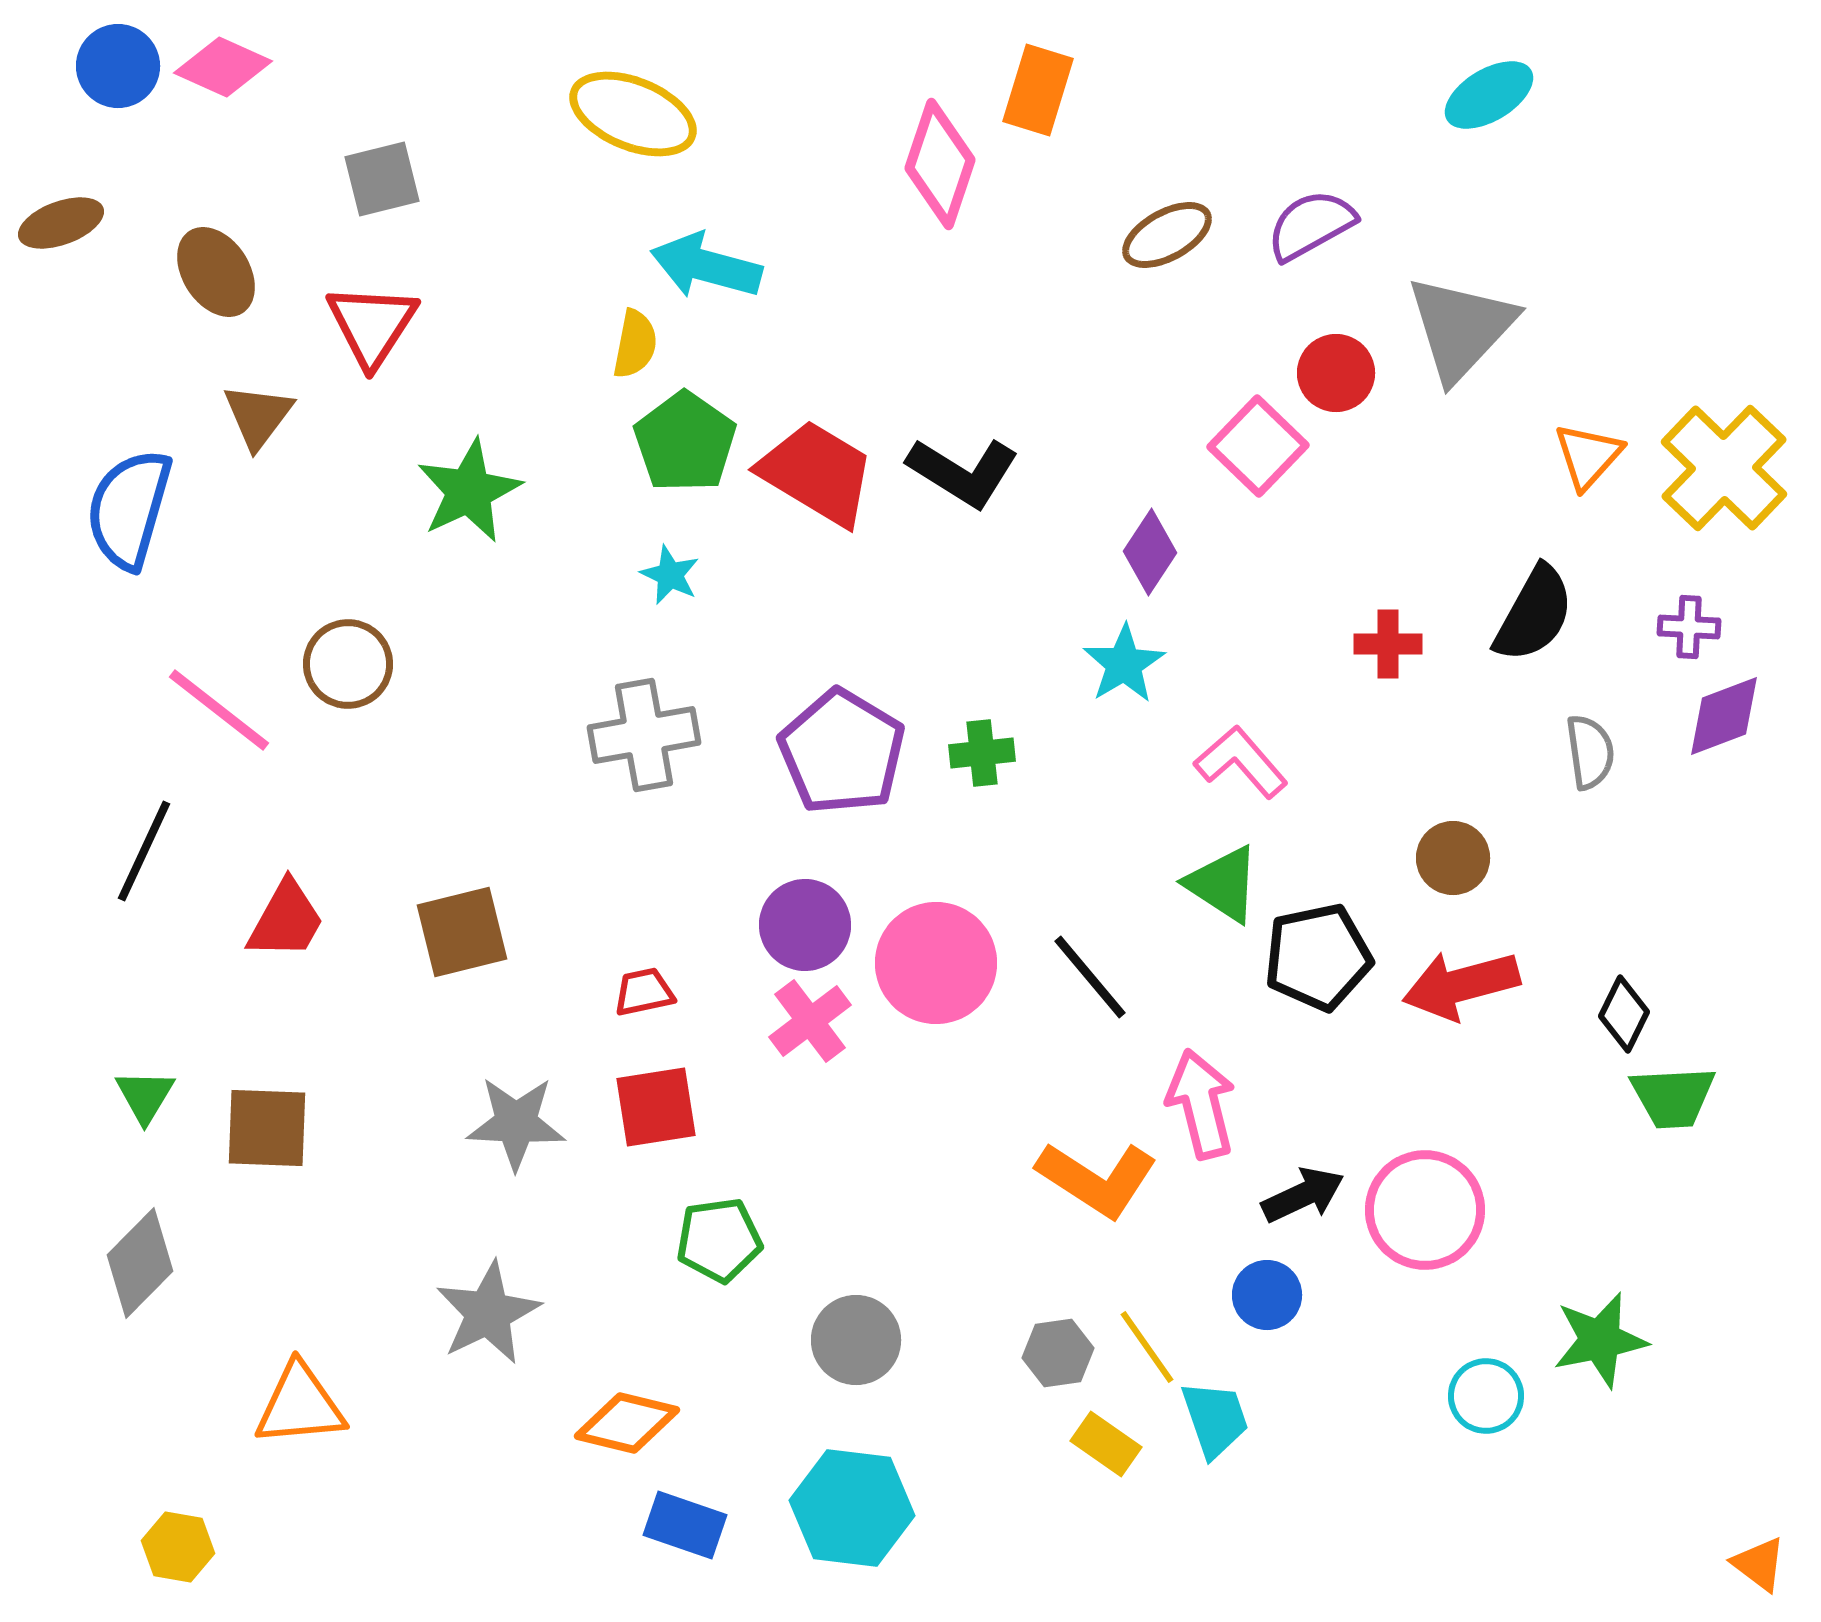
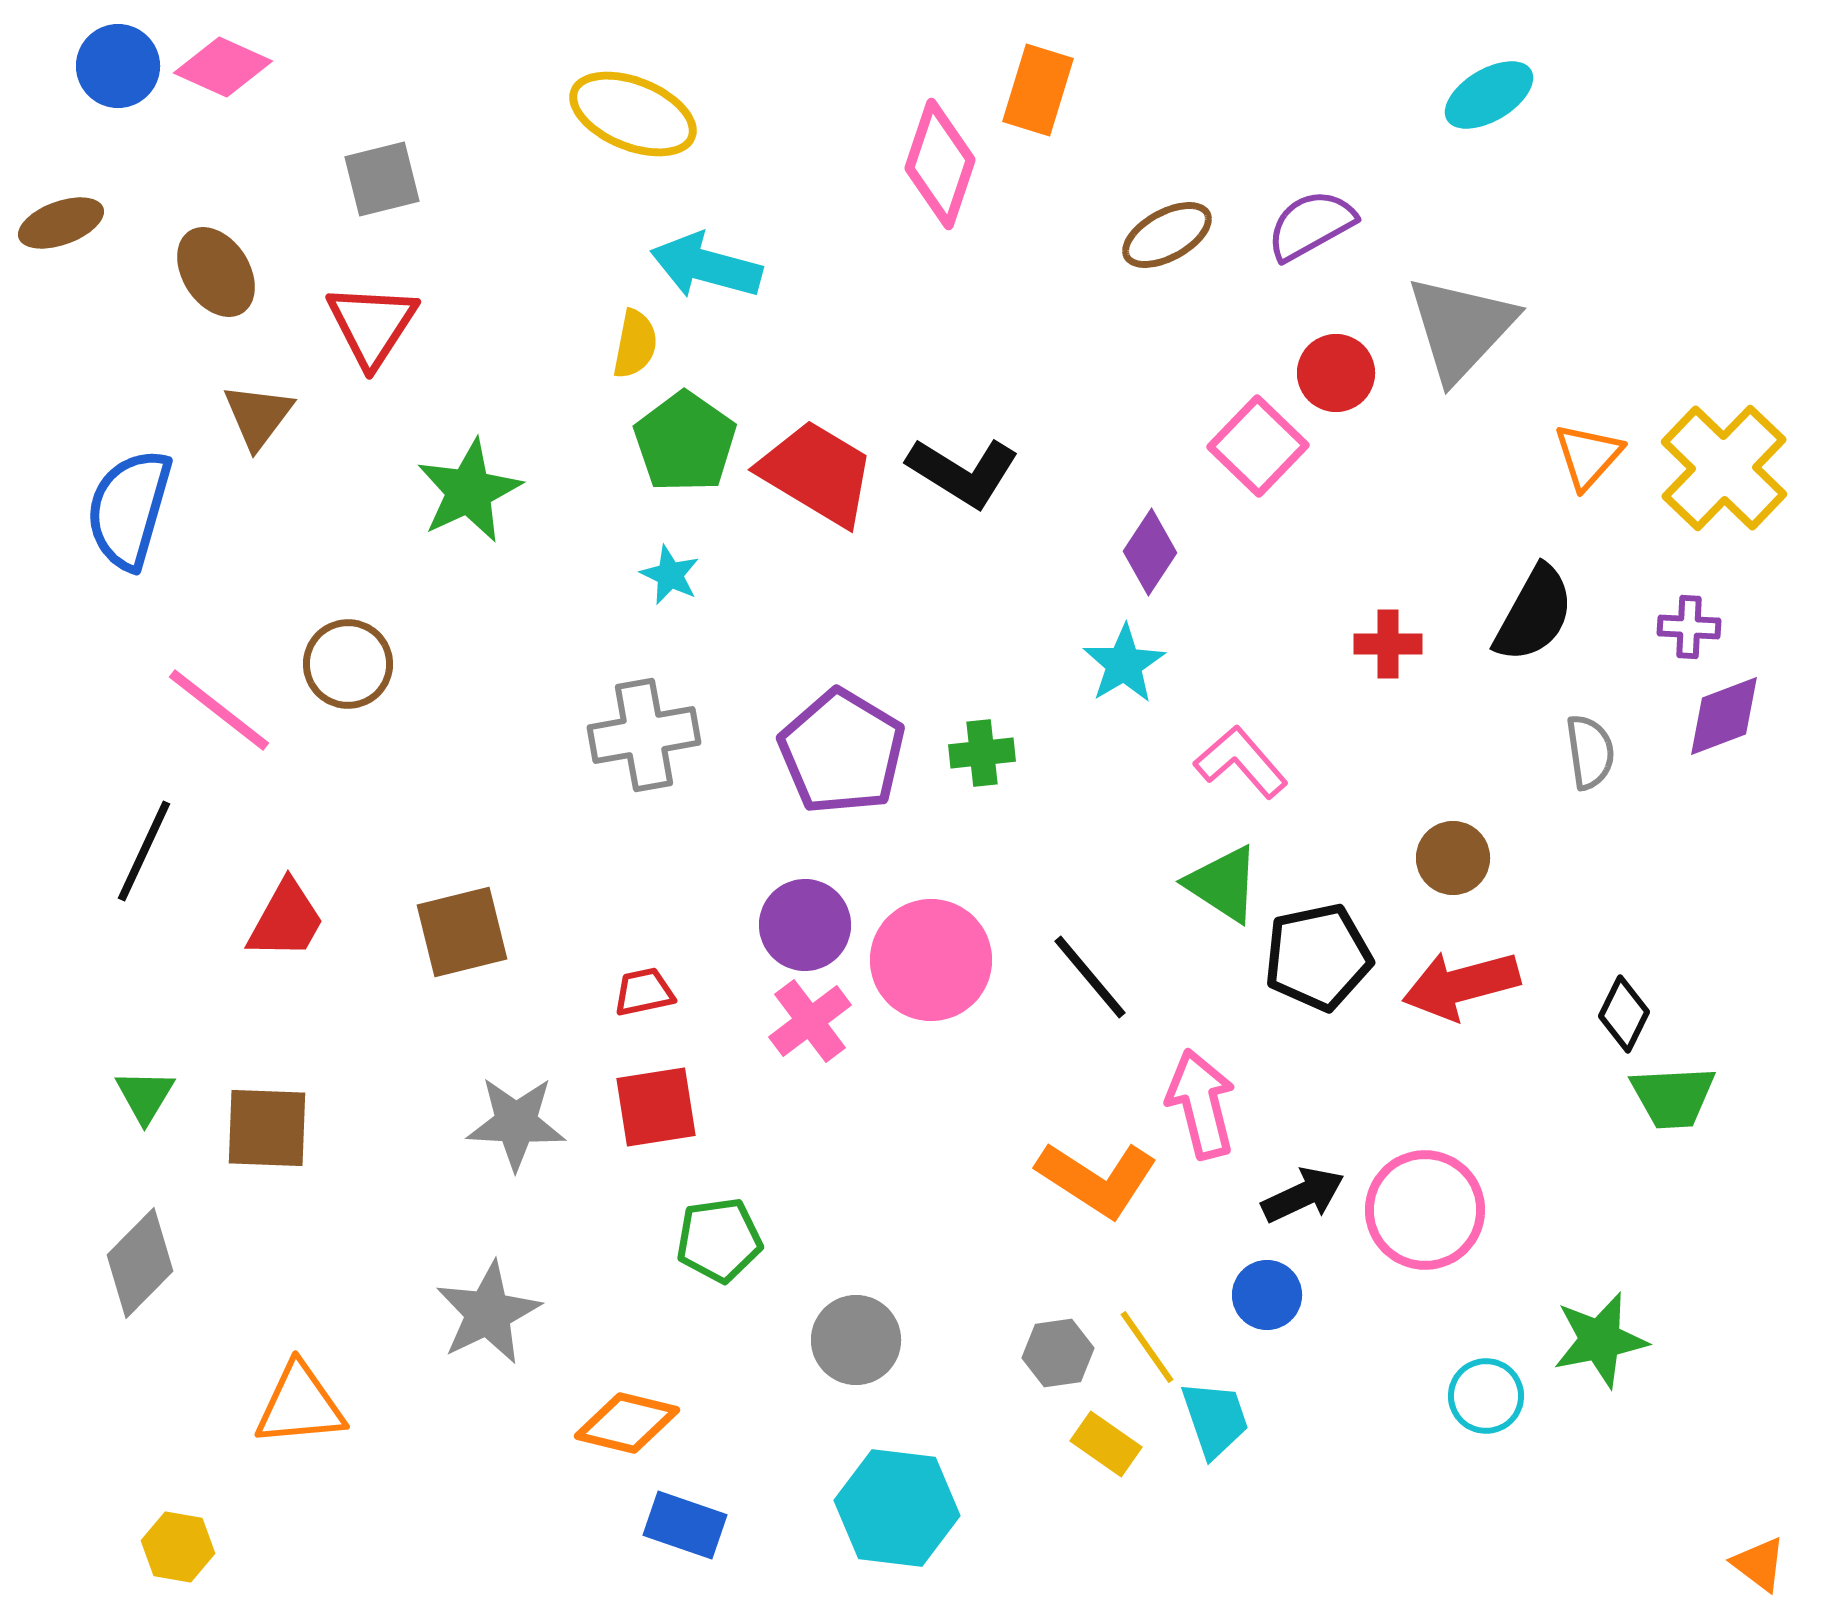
pink circle at (936, 963): moved 5 px left, 3 px up
cyan hexagon at (852, 1508): moved 45 px right
